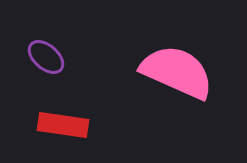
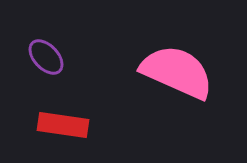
purple ellipse: rotated 6 degrees clockwise
